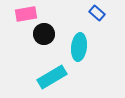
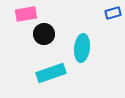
blue rectangle: moved 16 px right; rotated 56 degrees counterclockwise
cyan ellipse: moved 3 px right, 1 px down
cyan rectangle: moved 1 px left, 4 px up; rotated 12 degrees clockwise
